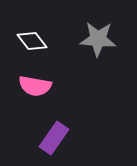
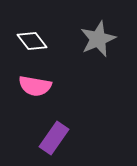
gray star: rotated 27 degrees counterclockwise
